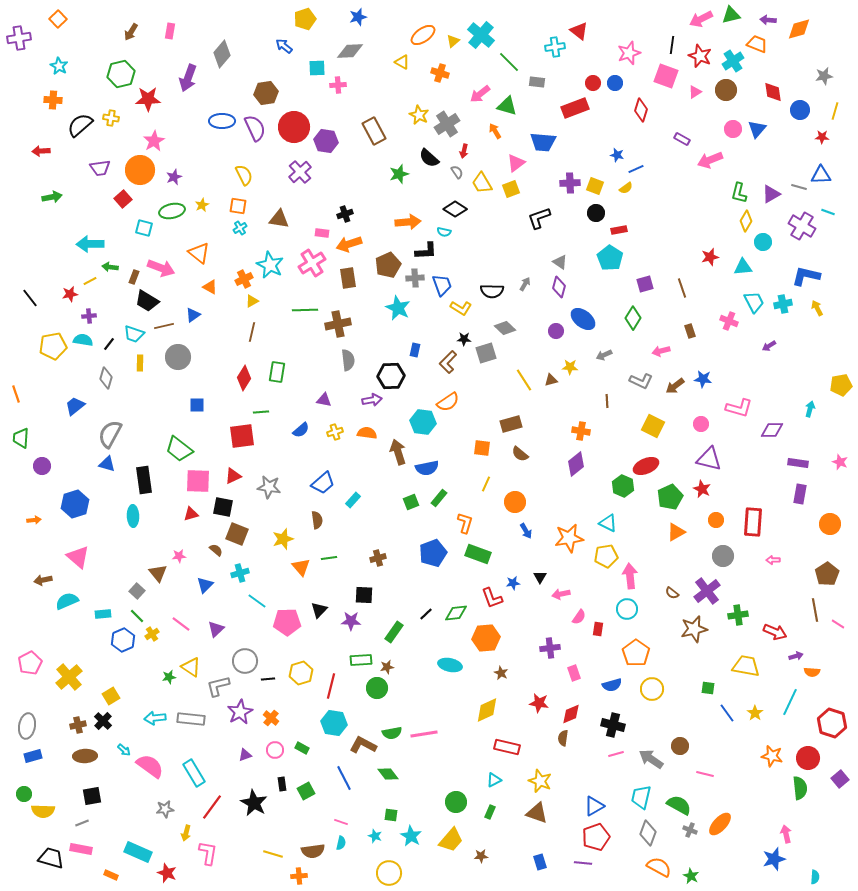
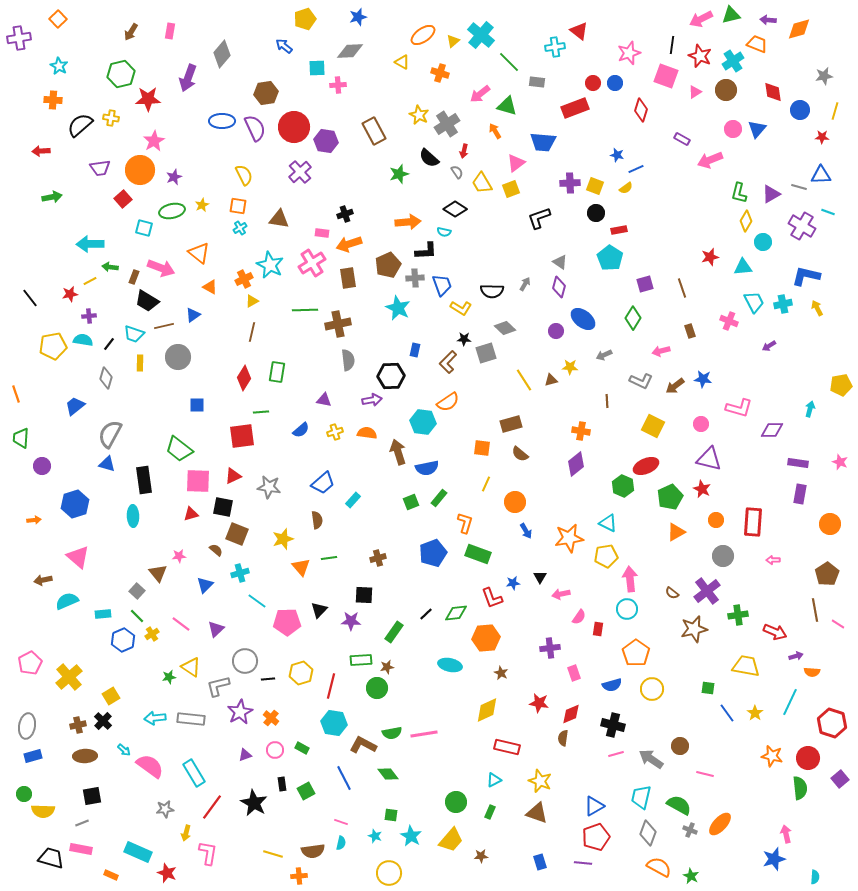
pink arrow at (630, 576): moved 3 px down
